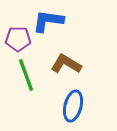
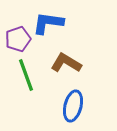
blue L-shape: moved 2 px down
purple pentagon: rotated 20 degrees counterclockwise
brown L-shape: moved 1 px up
